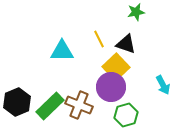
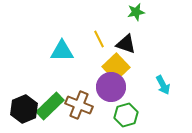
black hexagon: moved 7 px right, 7 px down
